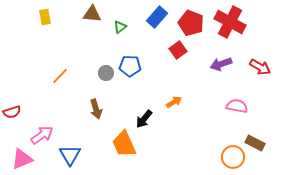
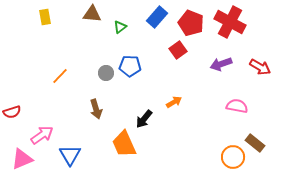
brown rectangle: rotated 12 degrees clockwise
